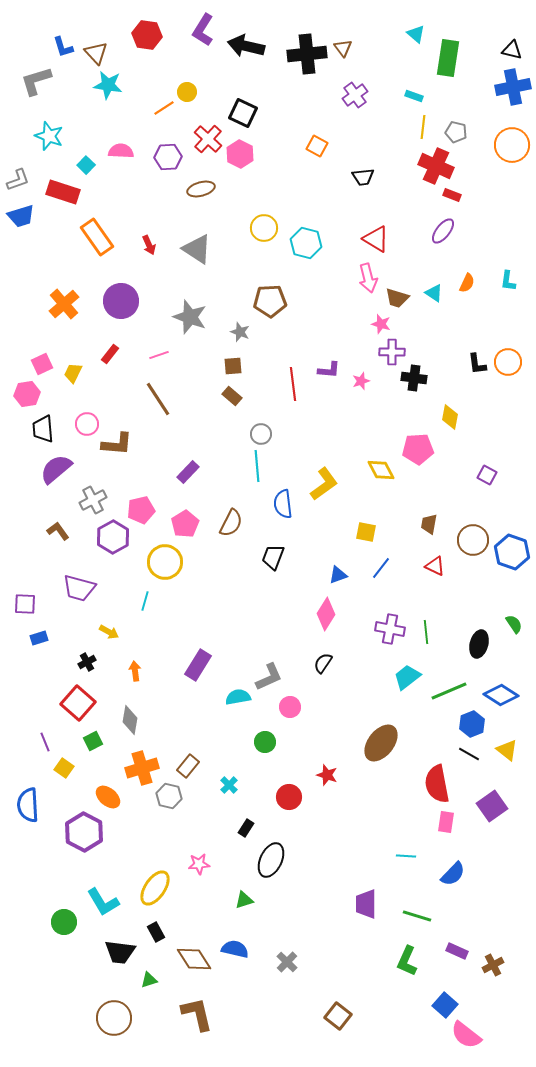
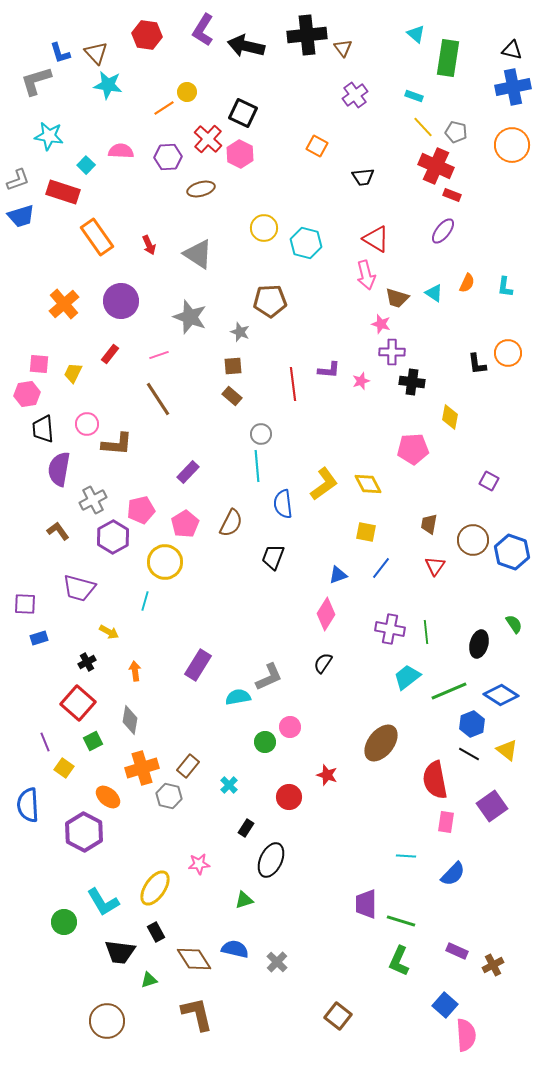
blue L-shape at (63, 47): moved 3 px left, 6 px down
black cross at (307, 54): moved 19 px up
yellow line at (423, 127): rotated 50 degrees counterclockwise
cyan star at (49, 136): rotated 12 degrees counterclockwise
gray triangle at (197, 249): moved 1 px right, 5 px down
pink arrow at (368, 278): moved 2 px left, 3 px up
cyan L-shape at (508, 281): moved 3 px left, 6 px down
orange circle at (508, 362): moved 9 px up
pink square at (42, 364): moved 3 px left; rotated 30 degrees clockwise
black cross at (414, 378): moved 2 px left, 4 px down
pink pentagon at (418, 449): moved 5 px left
purple semicircle at (56, 469): moved 3 px right; rotated 40 degrees counterclockwise
yellow diamond at (381, 470): moved 13 px left, 14 px down
purple square at (487, 475): moved 2 px right, 6 px down
red triangle at (435, 566): rotated 40 degrees clockwise
pink circle at (290, 707): moved 20 px down
red semicircle at (437, 784): moved 2 px left, 4 px up
green line at (417, 916): moved 16 px left, 5 px down
green L-shape at (407, 961): moved 8 px left
gray cross at (287, 962): moved 10 px left
brown circle at (114, 1018): moved 7 px left, 3 px down
pink semicircle at (466, 1035): rotated 132 degrees counterclockwise
